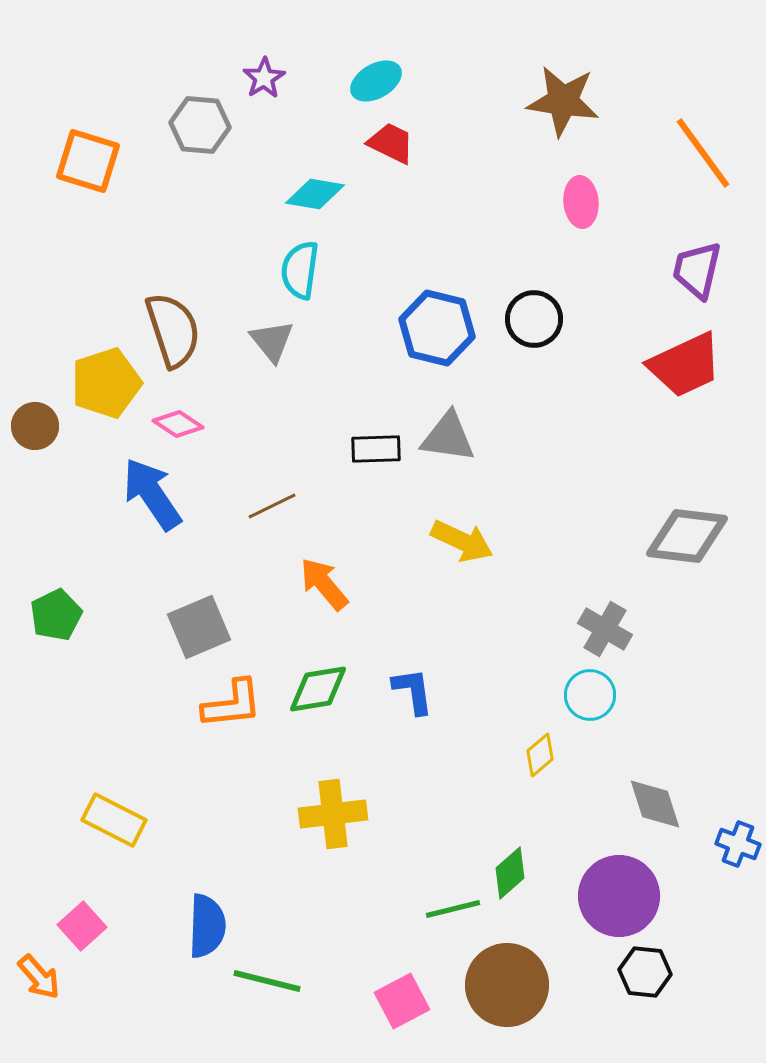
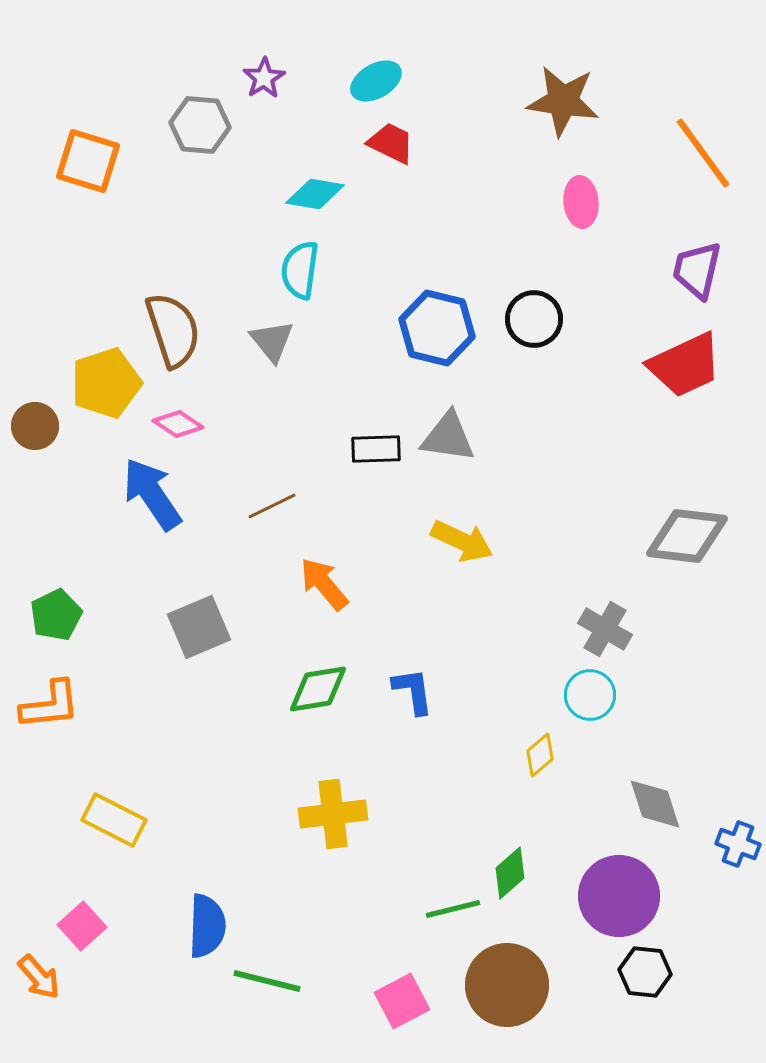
orange L-shape at (232, 704): moved 182 px left, 1 px down
